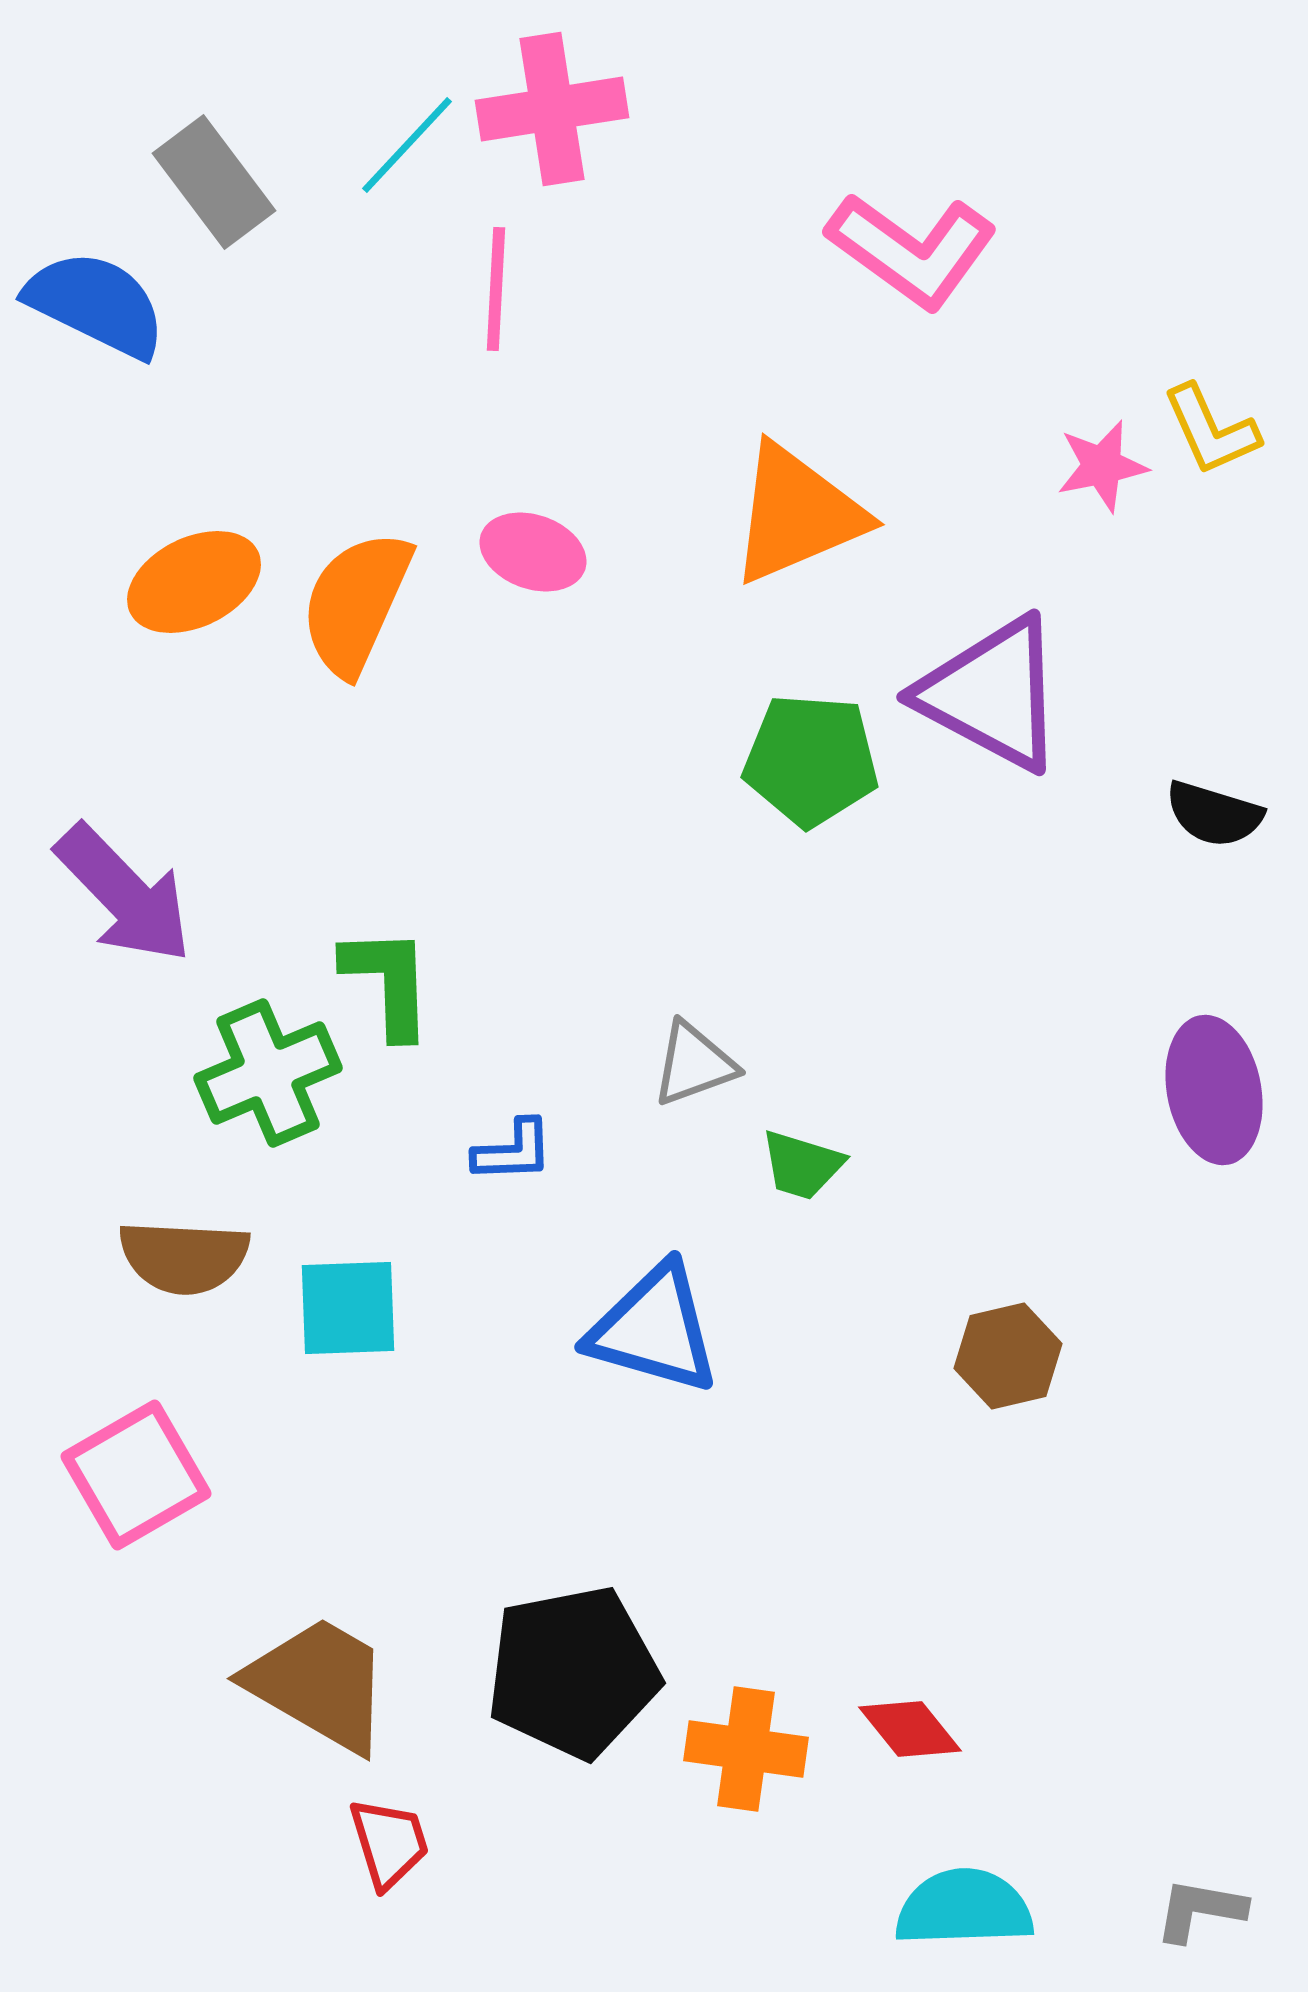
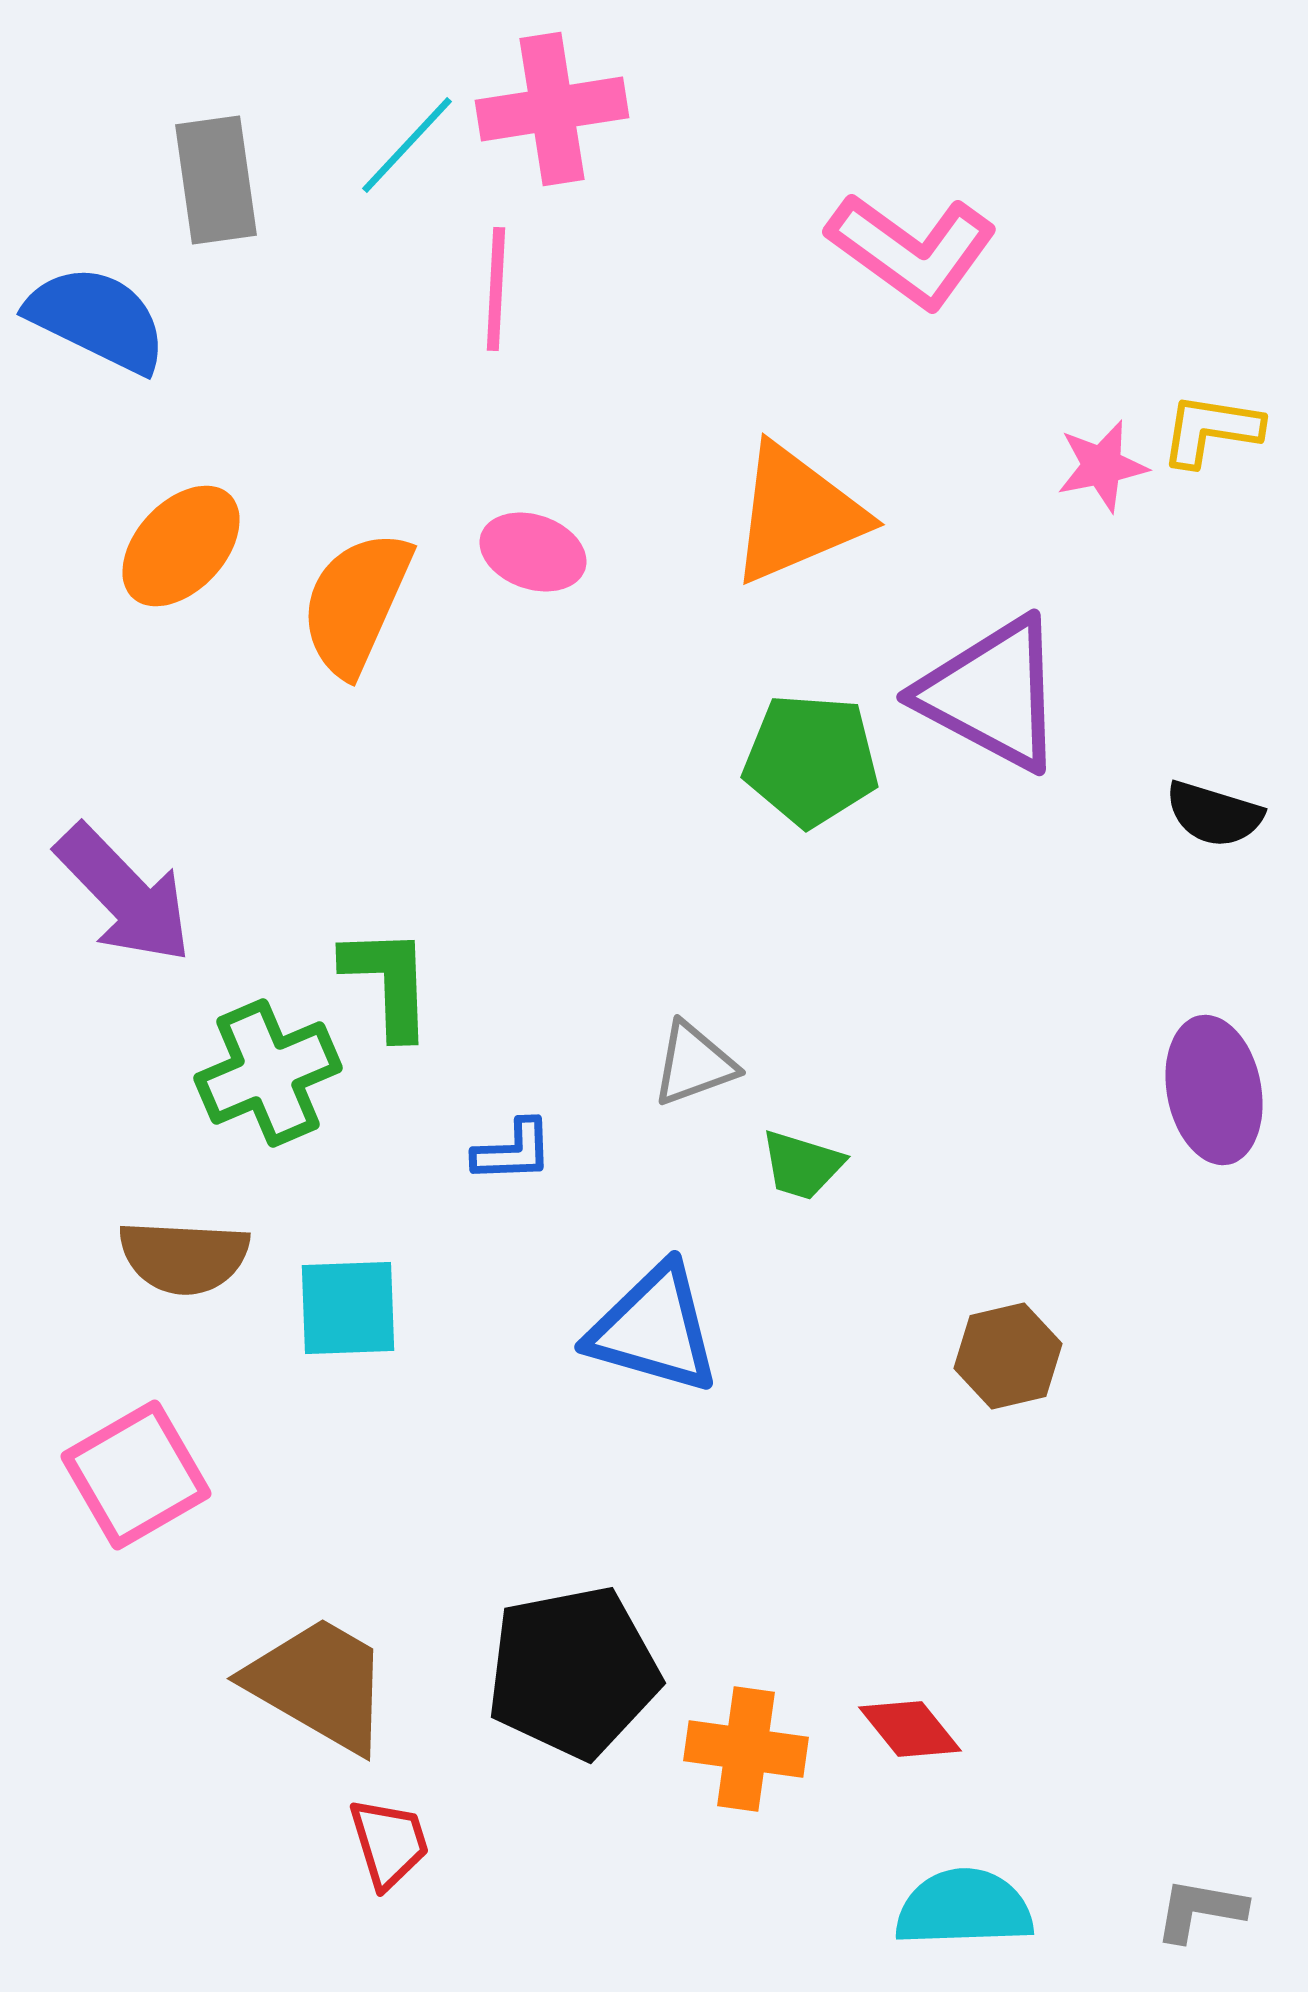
gray rectangle: moved 2 px right, 2 px up; rotated 29 degrees clockwise
blue semicircle: moved 1 px right, 15 px down
yellow L-shape: rotated 123 degrees clockwise
orange ellipse: moved 13 px left, 36 px up; rotated 21 degrees counterclockwise
